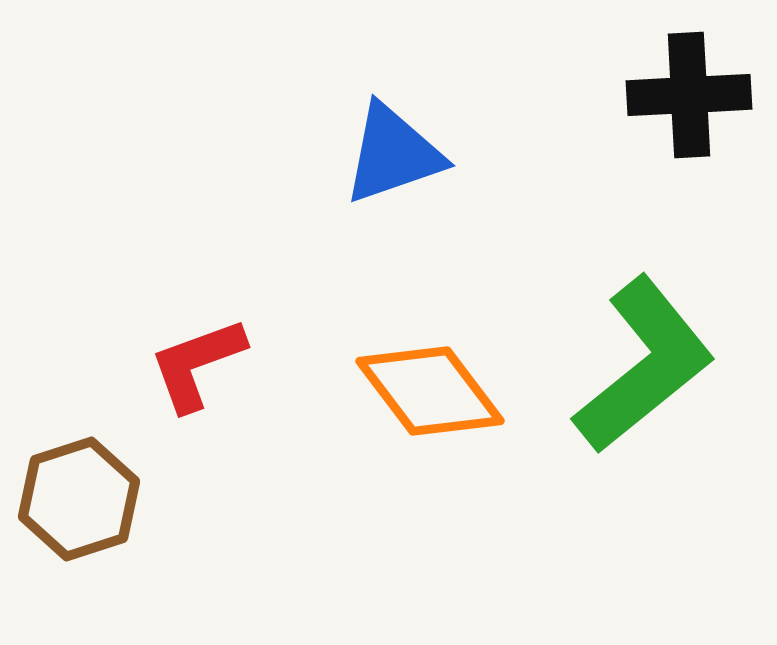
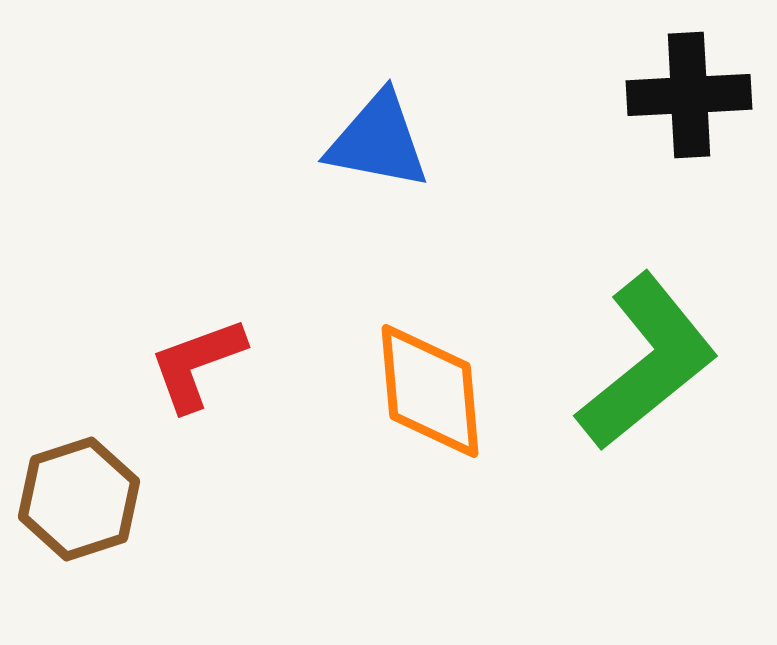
blue triangle: moved 15 px left, 13 px up; rotated 30 degrees clockwise
green L-shape: moved 3 px right, 3 px up
orange diamond: rotated 32 degrees clockwise
